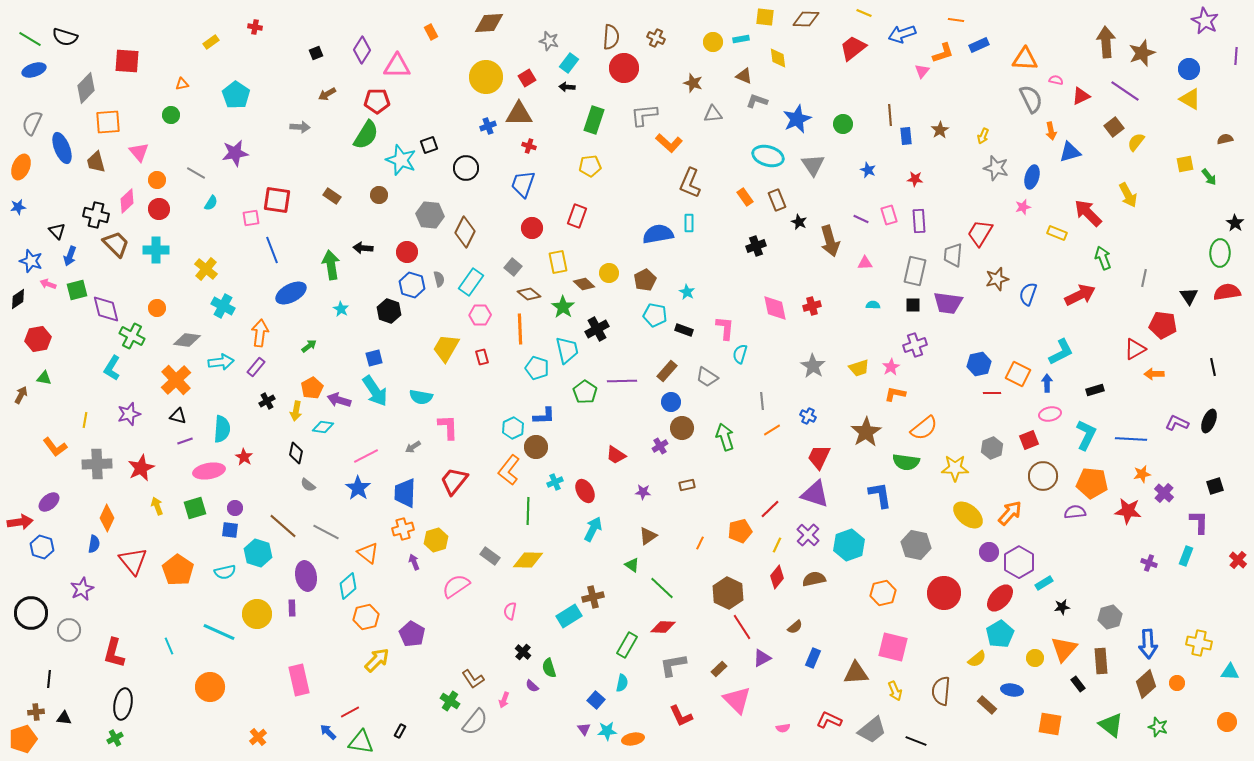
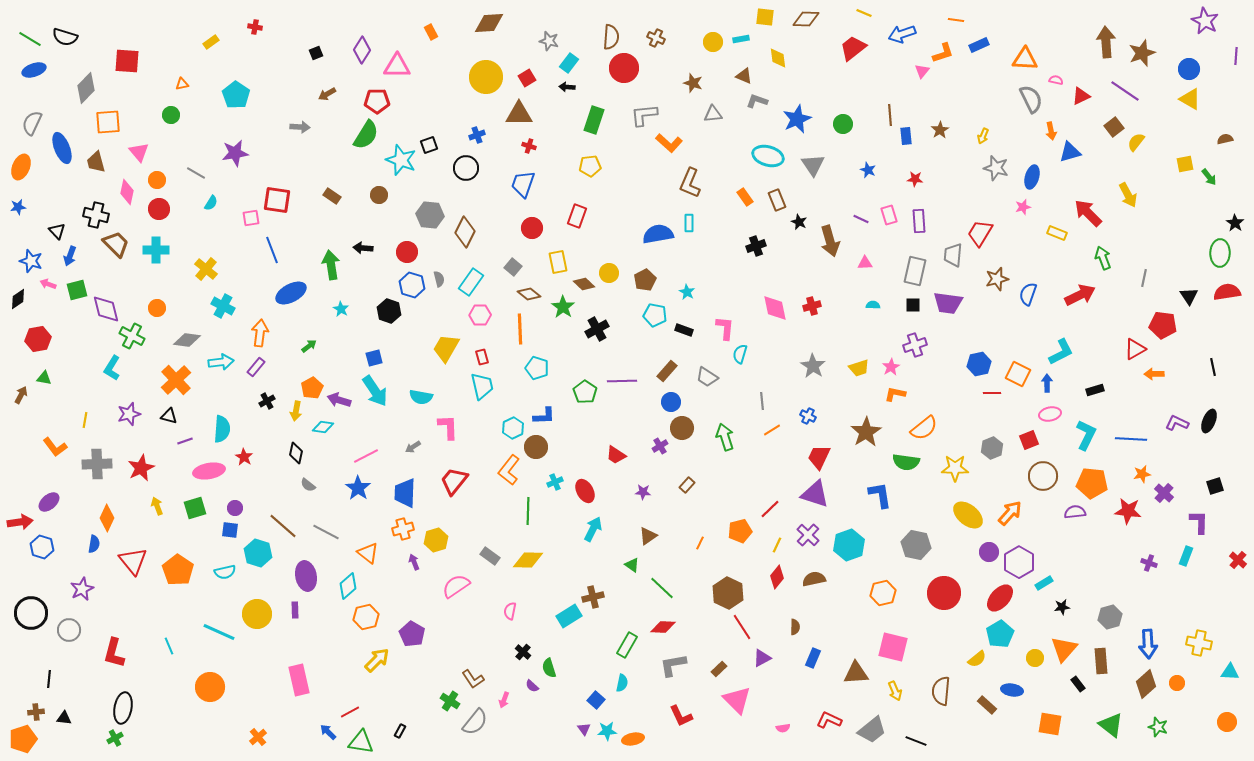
blue cross at (488, 126): moved 11 px left, 9 px down
pink diamond at (127, 201): moved 9 px up; rotated 35 degrees counterclockwise
cyan trapezoid at (567, 350): moved 85 px left, 36 px down
black triangle at (178, 416): moved 9 px left
brown rectangle at (687, 485): rotated 35 degrees counterclockwise
purple rectangle at (292, 608): moved 3 px right, 2 px down
brown semicircle at (795, 627): rotated 49 degrees counterclockwise
black ellipse at (123, 704): moved 4 px down
